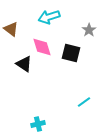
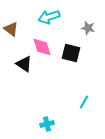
gray star: moved 1 px left, 2 px up; rotated 24 degrees counterclockwise
cyan line: rotated 24 degrees counterclockwise
cyan cross: moved 9 px right
